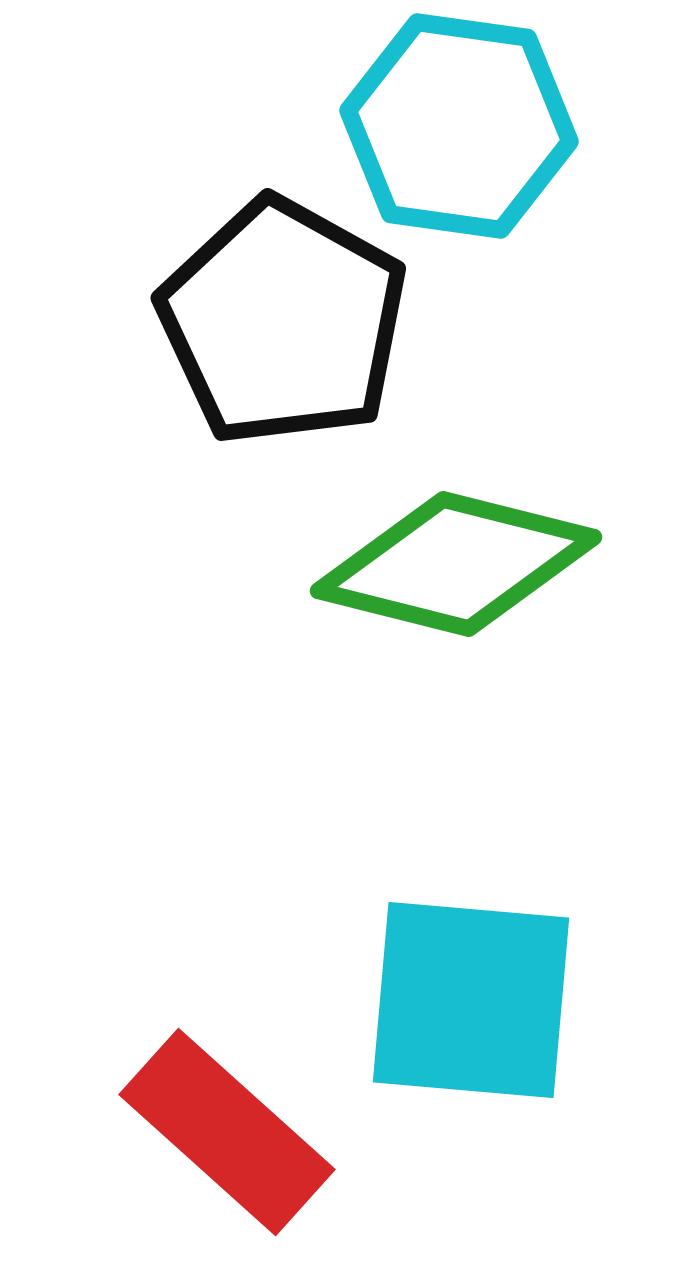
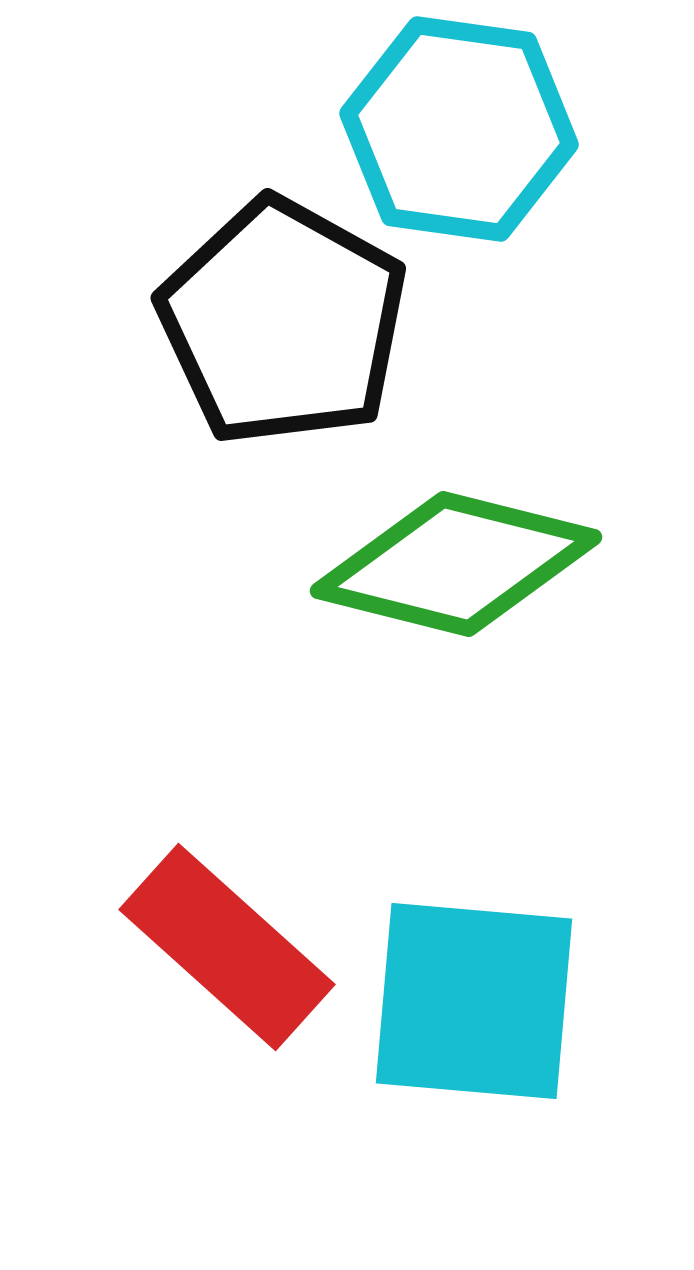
cyan hexagon: moved 3 px down
cyan square: moved 3 px right, 1 px down
red rectangle: moved 185 px up
